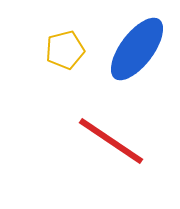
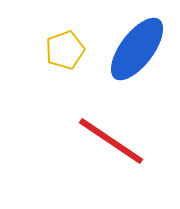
yellow pentagon: rotated 6 degrees counterclockwise
